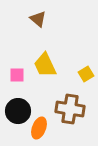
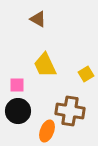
brown triangle: rotated 12 degrees counterclockwise
pink square: moved 10 px down
brown cross: moved 2 px down
orange ellipse: moved 8 px right, 3 px down
